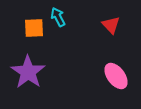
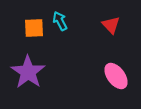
cyan arrow: moved 2 px right, 4 px down
